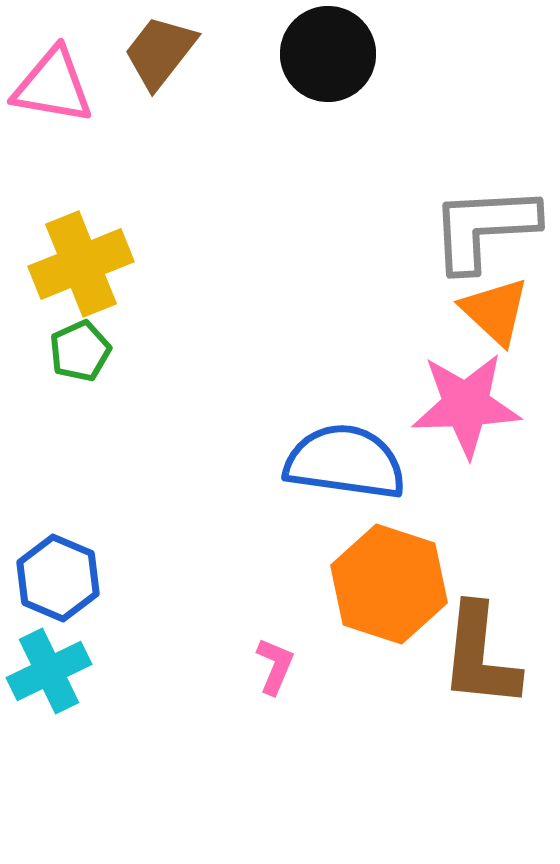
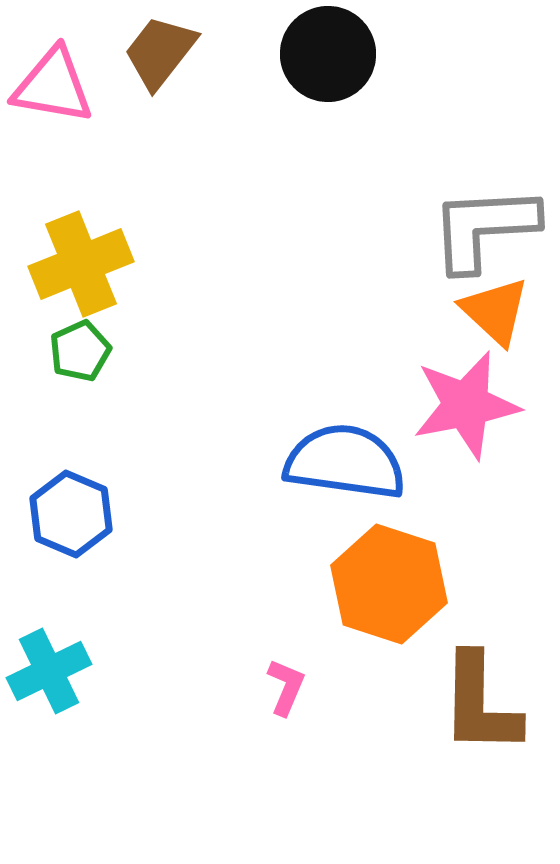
pink star: rotated 9 degrees counterclockwise
blue hexagon: moved 13 px right, 64 px up
brown L-shape: moved 48 px down; rotated 5 degrees counterclockwise
pink L-shape: moved 11 px right, 21 px down
